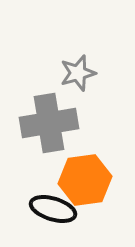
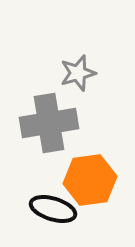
orange hexagon: moved 5 px right
